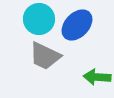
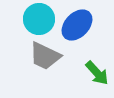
green arrow: moved 4 px up; rotated 136 degrees counterclockwise
